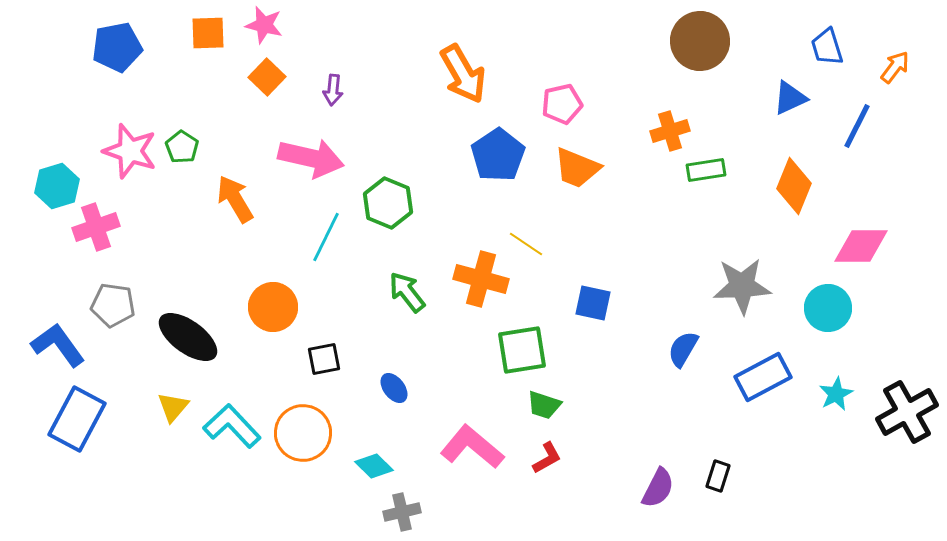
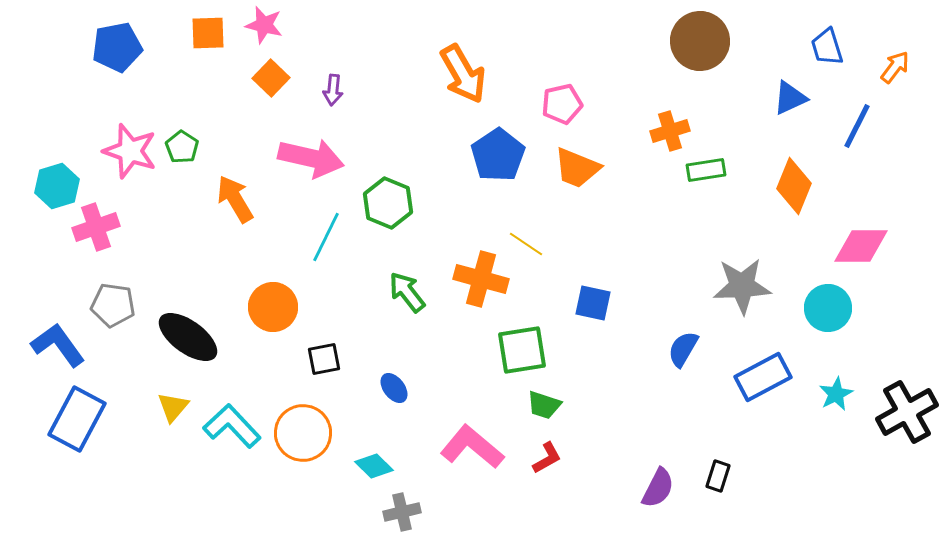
orange square at (267, 77): moved 4 px right, 1 px down
